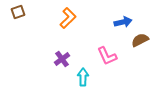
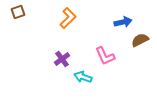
pink L-shape: moved 2 px left
cyan arrow: rotated 72 degrees counterclockwise
